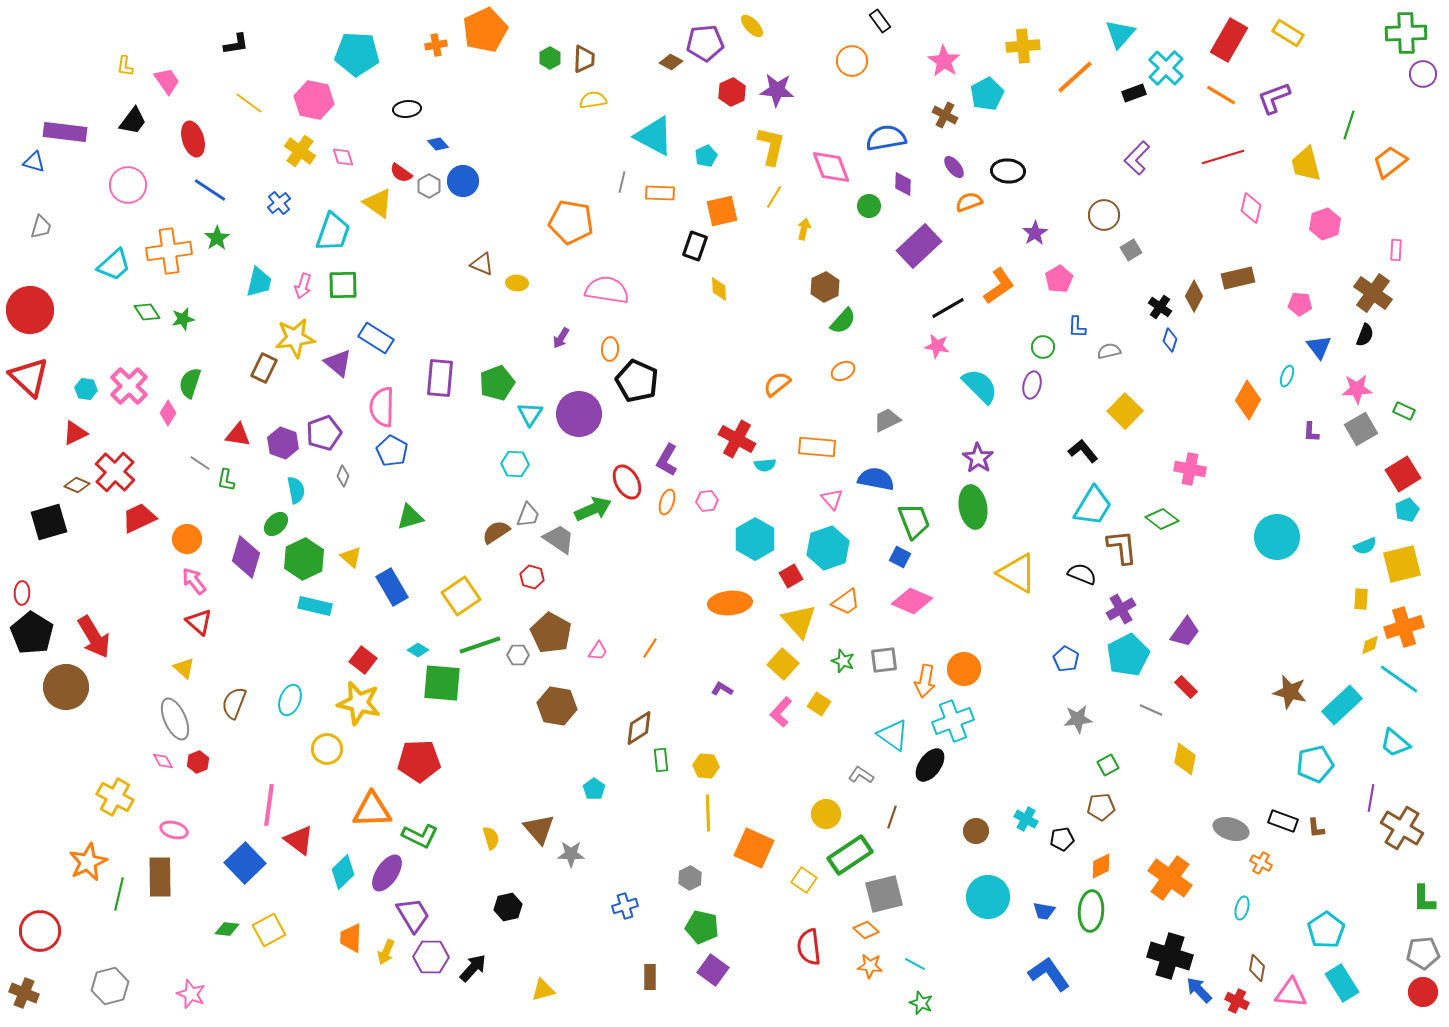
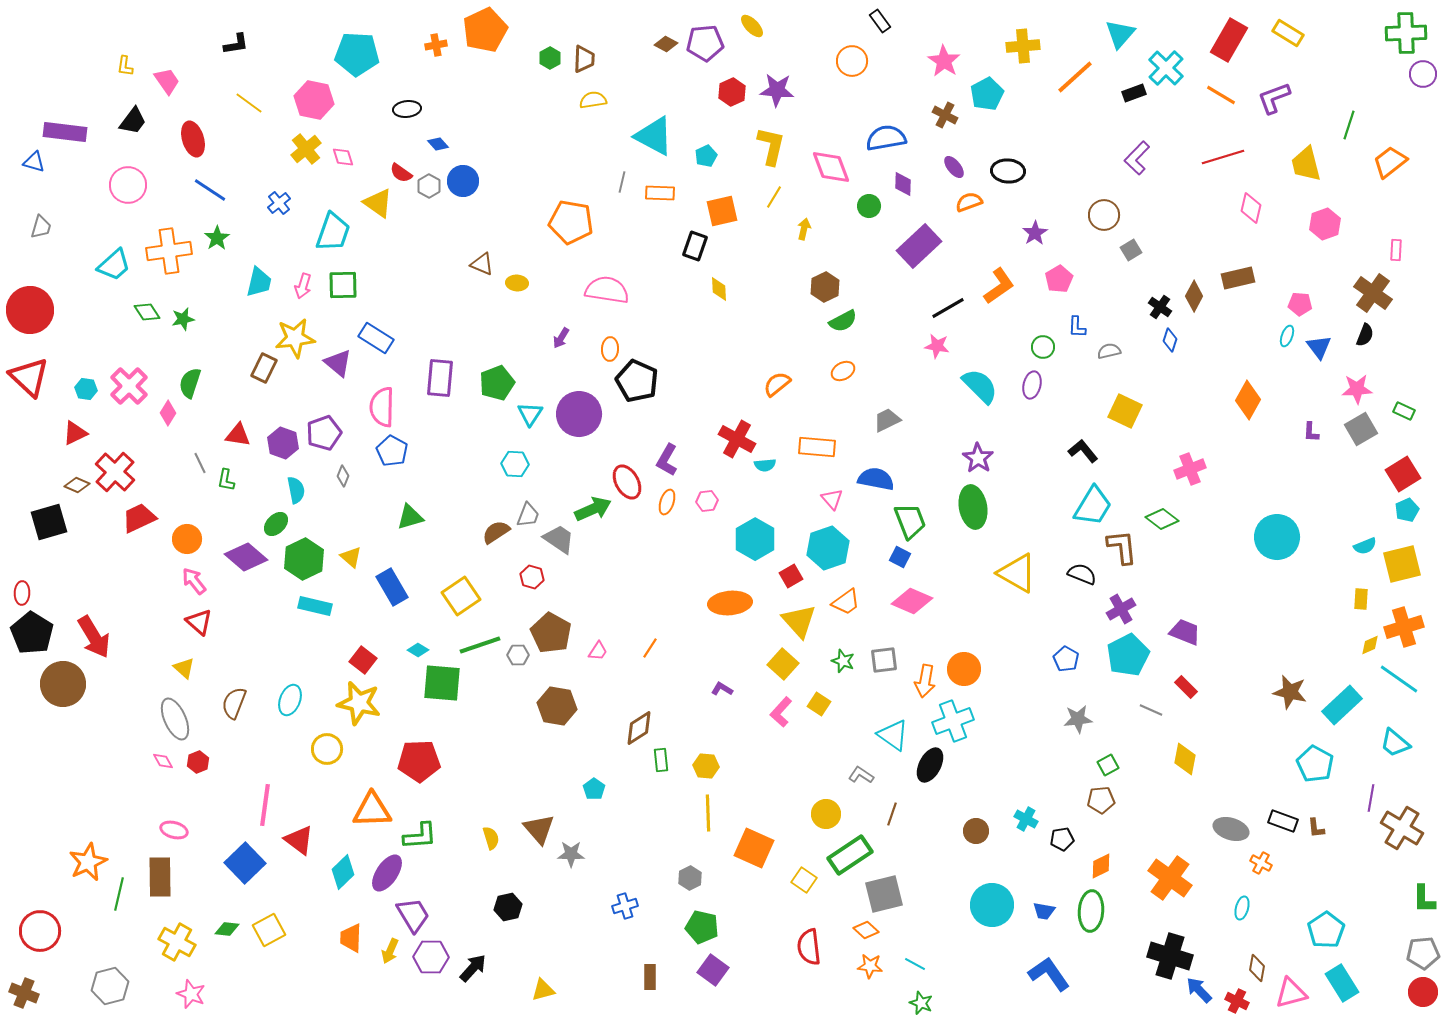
brown diamond at (671, 62): moved 5 px left, 18 px up
yellow cross at (300, 151): moved 6 px right, 2 px up; rotated 16 degrees clockwise
green semicircle at (843, 321): rotated 20 degrees clockwise
cyan ellipse at (1287, 376): moved 40 px up
yellow square at (1125, 411): rotated 20 degrees counterclockwise
gray line at (200, 463): rotated 30 degrees clockwise
pink cross at (1190, 469): rotated 32 degrees counterclockwise
green trapezoid at (914, 521): moved 4 px left
purple diamond at (246, 557): rotated 66 degrees counterclockwise
purple trapezoid at (1185, 632): rotated 104 degrees counterclockwise
brown circle at (66, 687): moved 3 px left, 3 px up
cyan pentagon at (1315, 764): rotated 30 degrees counterclockwise
black ellipse at (930, 765): rotated 8 degrees counterclockwise
yellow cross at (115, 797): moved 62 px right, 145 px down
pink line at (269, 805): moved 4 px left
brown pentagon at (1101, 807): moved 7 px up
brown line at (892, 817): moved 3 px up
green L-shape at (420, 836): rotated 30 degrees counterclockwise
cyan circle at (988, 897): moved 4 px right, 8 px down
yellow arrow at (386, 952): moved 4 px right, 1 px up
pink triangle at (1291, 993): rotated 20 degrees counterclockwise
